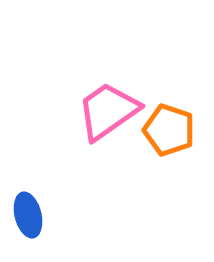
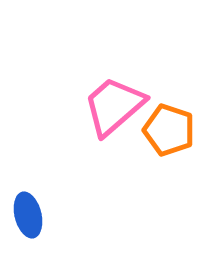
pink trapezoid: moved 6 px right, 5 px up; rotated 6 degrees counterclockwise
